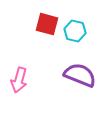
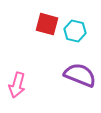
pink arrow: moved 2 px left, 5 px down
